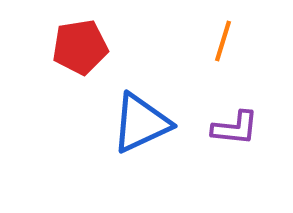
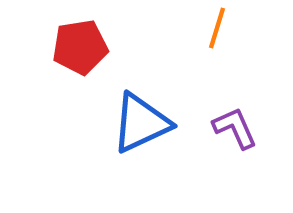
orange line: moved 6 px left, 13 px up
purple L-shape: rotated 120 degrees counterclockwise
